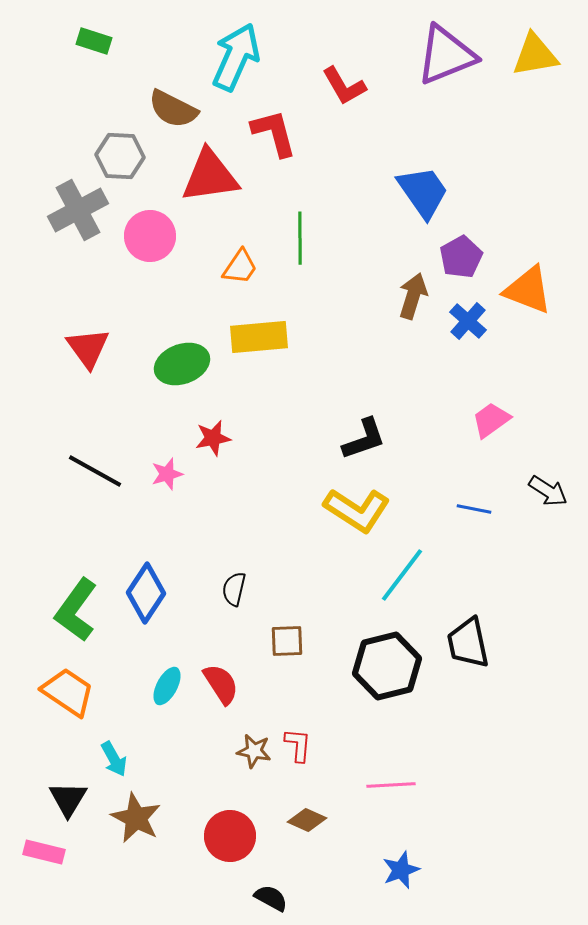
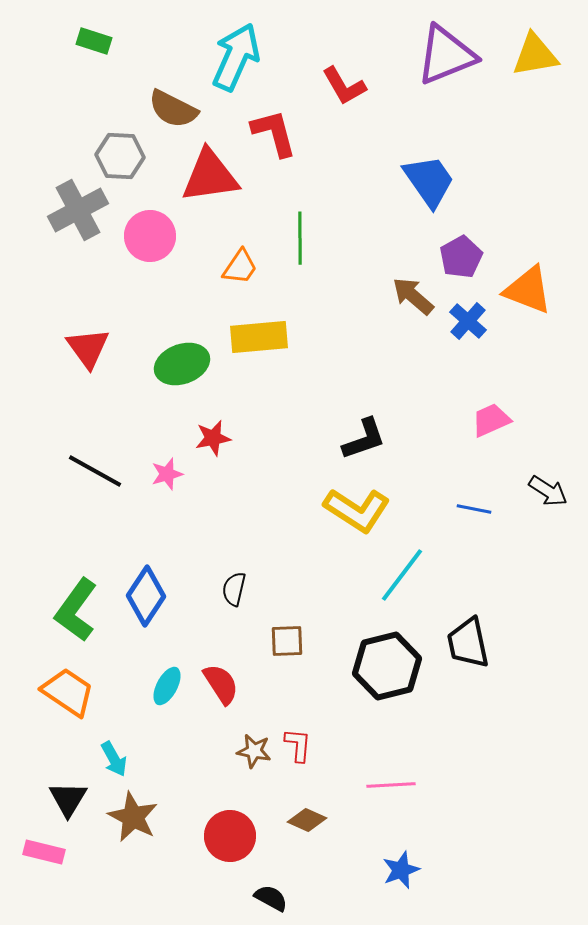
blue trapezoid at (423, 192): moved 6 px right, 11 px up
brown arrow at (413, 296): rotated 66 degrees counterclockwise
pink trapezoid at (491, 420): rotated 12 degrees clockwise
blue diamond at (146, 593): moved 3 px down
brown star at (136, 818): moved 3 px left, 1 px up
